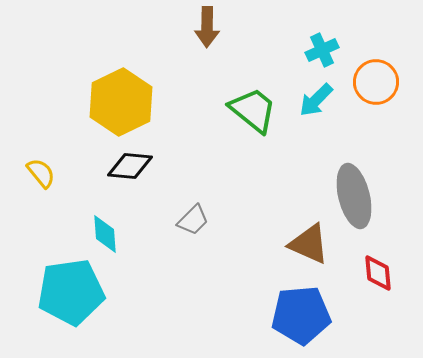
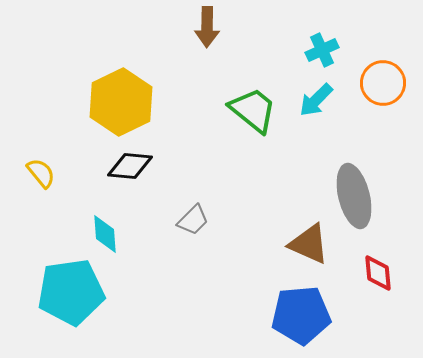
orange circle: moved 7 px right, 1 px down
